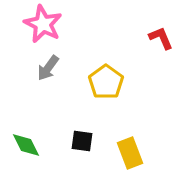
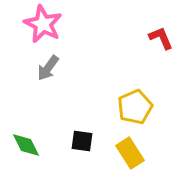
yellow pentagon: moved 29 px right, 25 px down; rotated 12 degrees clockwise
yellow rectangle: rotated 12 degrees counterclockwise
